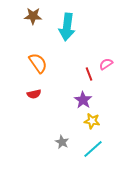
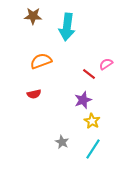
orange semicircle: moved 3 px right, 2 px up; rotated 75 degrees counterclockwise
red line: rotated 32 degrees counterclockwise
purple star: rotated 18 degrees clockwise
yellow star: rotated 21 degrees clockwise
cyan line: rotated 15 degrees counterclockwise
